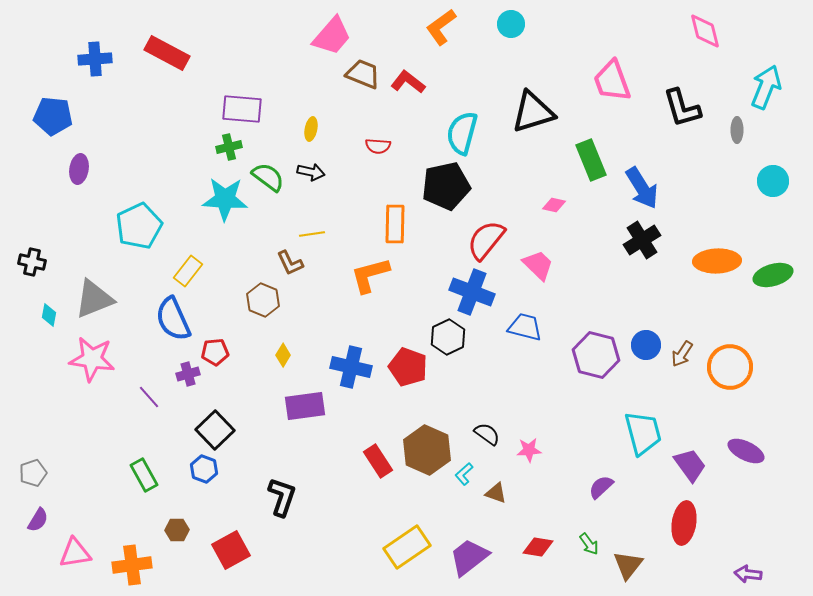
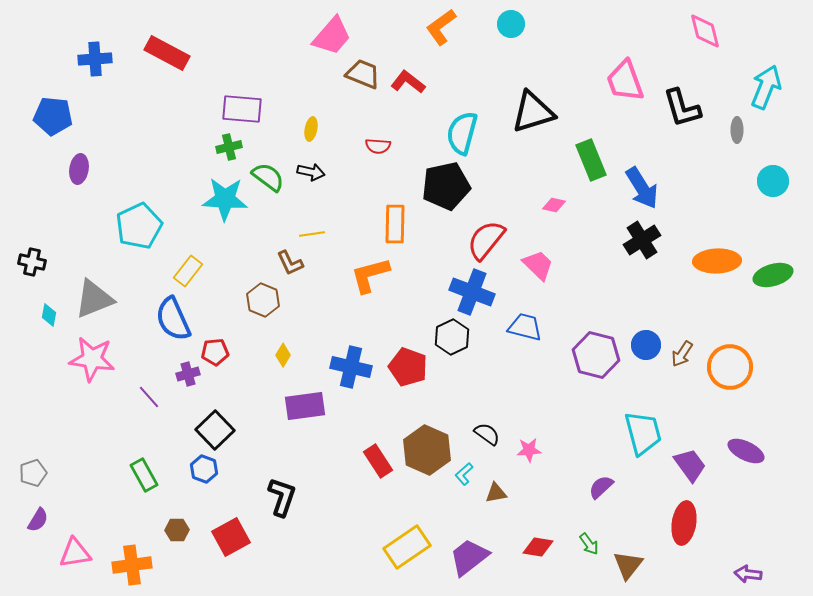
pink trapezoid at (612, 81): moved 13 px right
black hexagon at (448, 337): moved 4 px right
brown triangle at (496, 493): rotated 30 degrees counterclockwise
red square at (231, 550): moved 13 px up
